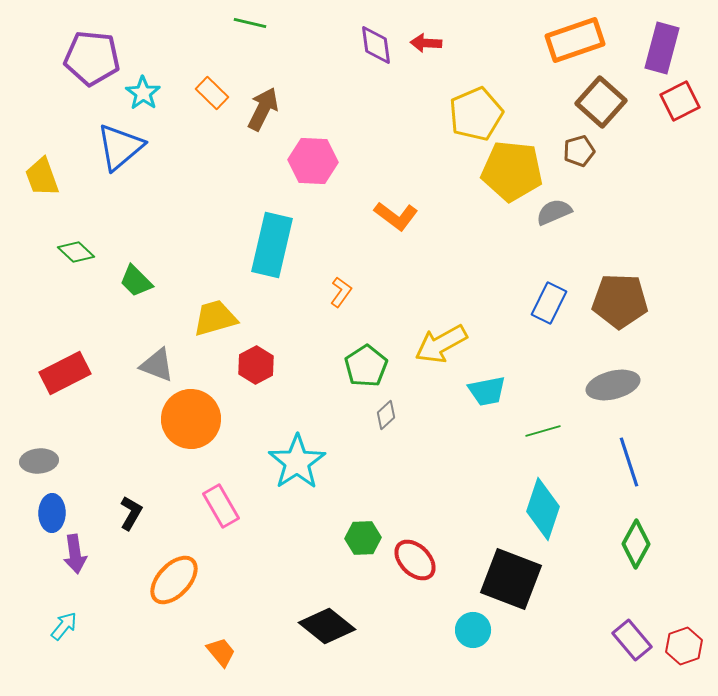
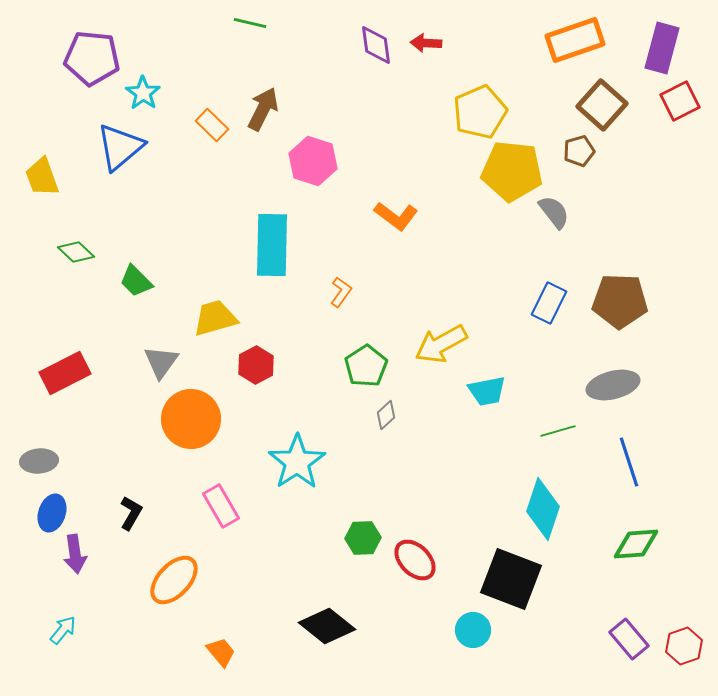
orange rectangle at (212, 93): moved 32 px down
brown square at (601, 102): moved 1 px right, 3 px down
yellow pentagon at (476, 114): moved 4 px right, 2 px up
pink hexagon at (313, 161): rotated 15 degrees clockwise
gray semicircle at (554, 212): rotated 75 degrees clockwise
cyan rectangle at (272, 245): rotated 12 degrees counterclockwise
gray triangle at (157, 365): moved 4 px right, 3 px up; rotated 45 degrees clockwise
green line at (543, 431): moved 15 px right
blue ellipse at (52, 513): rotated 18 degrees clockwise
green diamond at (636, 544): rotated 57 degrees clockwise
cyan arrow at (64, 626): moved 1 px left, 4 px down
purple rectangle at (632, 640): moved 3 px left, 1 px up
